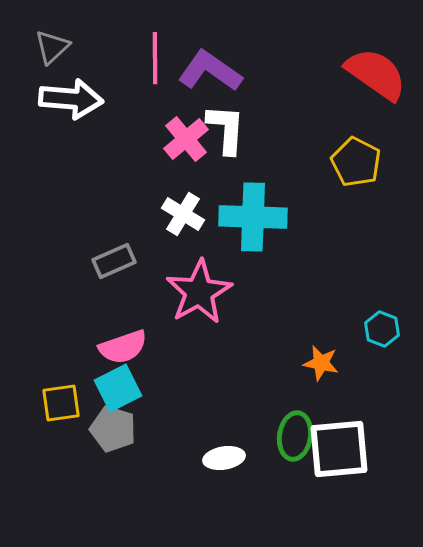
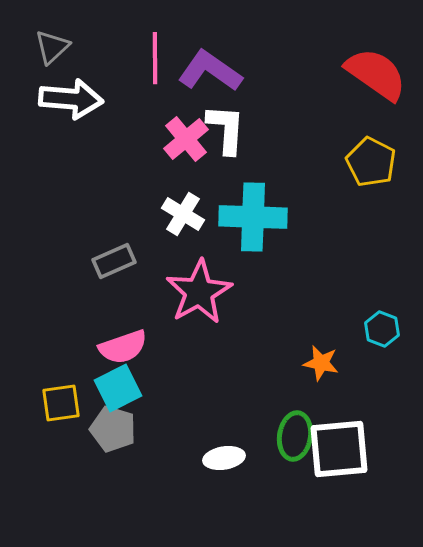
yellow pentagon: moved 15 px right
